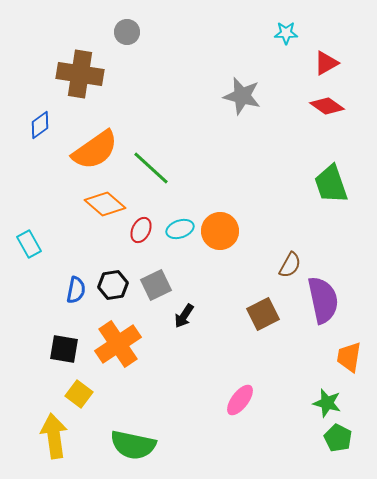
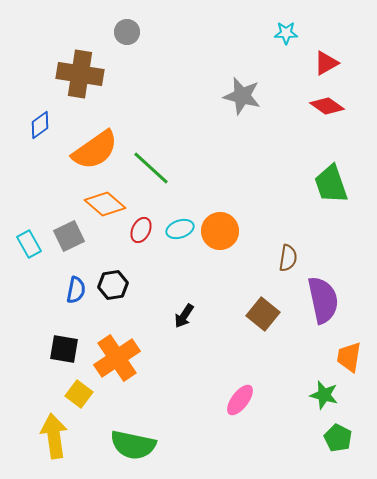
brown semicircle: moved 2 px left, 7 px up; rotated 20 degrees counterclockwise
gray square: moved 87 px left, 49 px up
brown square: rotated 24 degrees counterclockwise
orange cross: moved 1 px left, 14 px down
green star: moved 3 px left, 8 px up
